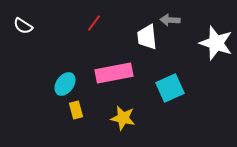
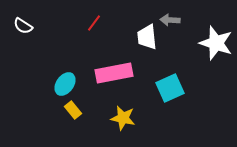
yellow rectangle: moved 3 px left; rotated 24 degrees counterclockwise
